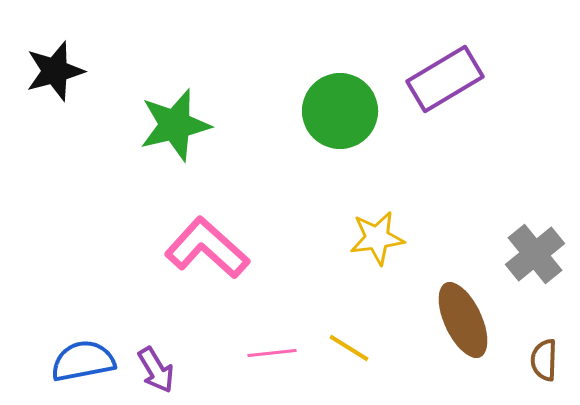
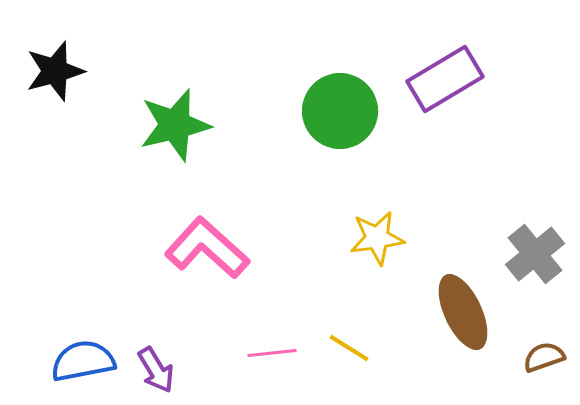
brown ellipse: moved 8 px up
brown semicircle: moved 3 px up; rotated 69 degrees clockwise
